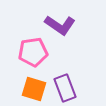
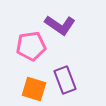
pink pentagon: moved 2 px left, 6 px up
purple rectangle: moved 8 px up
